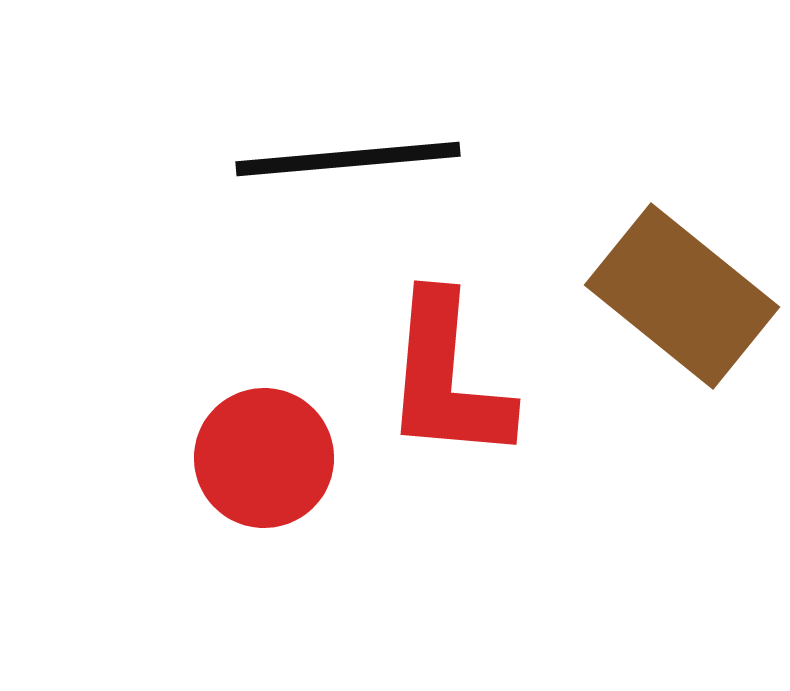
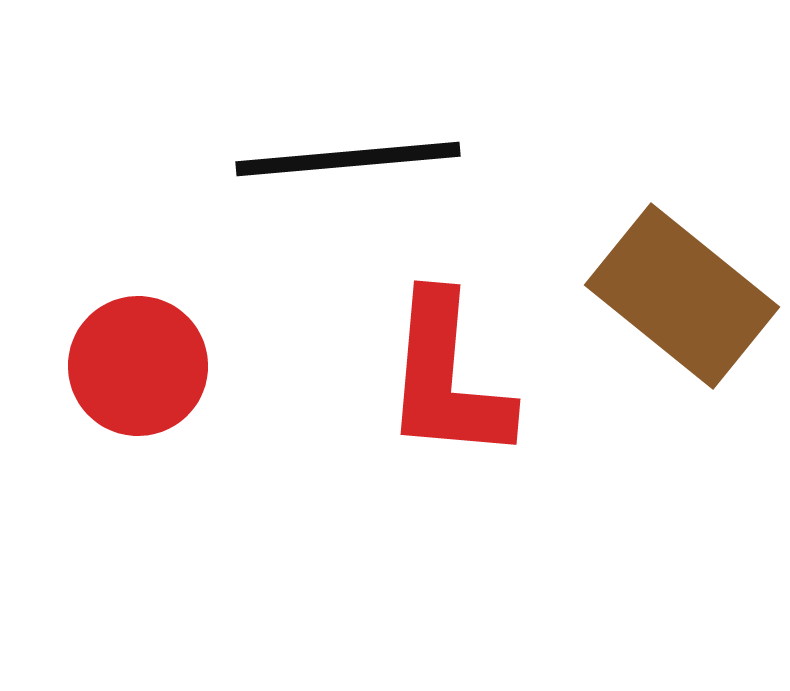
red circle: moved 126 px left, 92 px up
